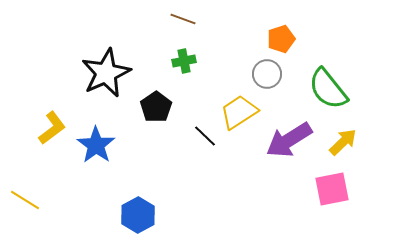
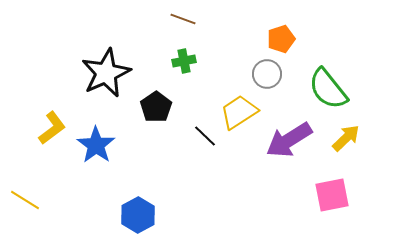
yellow arrow: moved 3 px right, 4 px up
pink square: moved 6 px down
